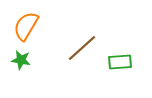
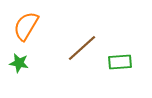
green star: moved 2 px left, 3 px down
